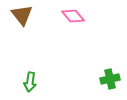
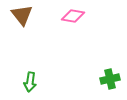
pink diamond: rotated 40 degrees counterclockwise
